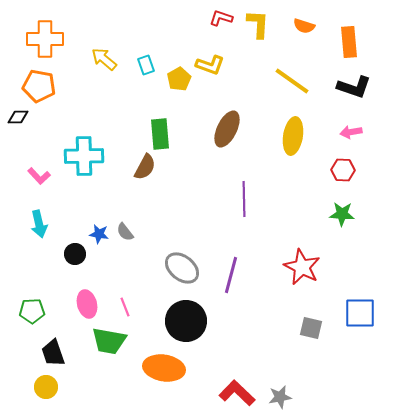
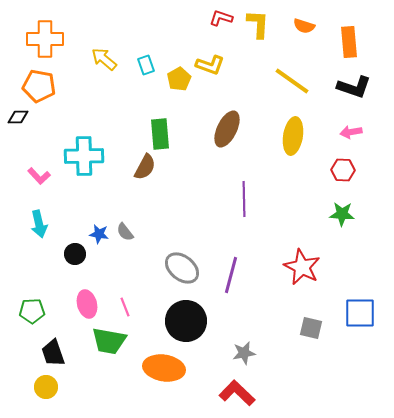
gray star at (280, 397): moved 36 px left, 44 px up
